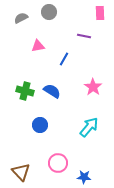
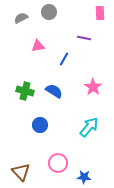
purple line: moved 2 px down
blue semicircle: moved 2 px right
